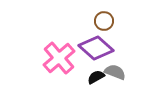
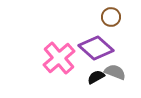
brown circle: moved 7 px right, 4 px up
